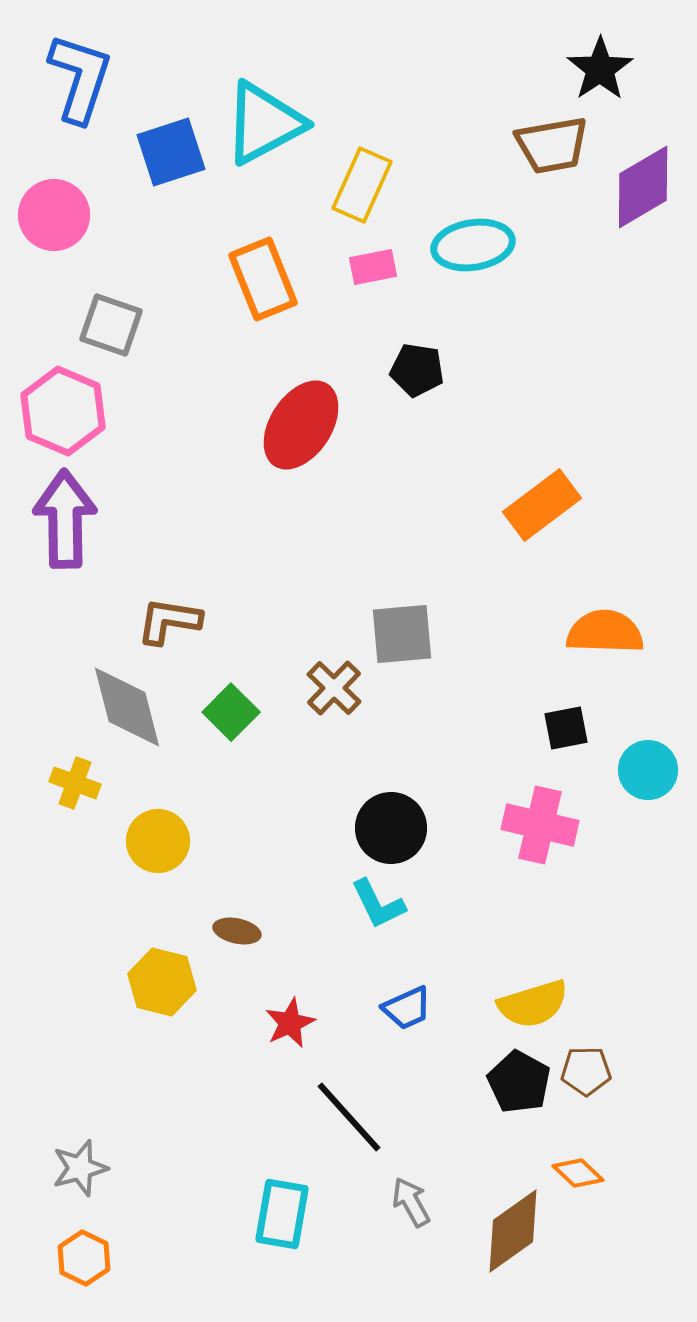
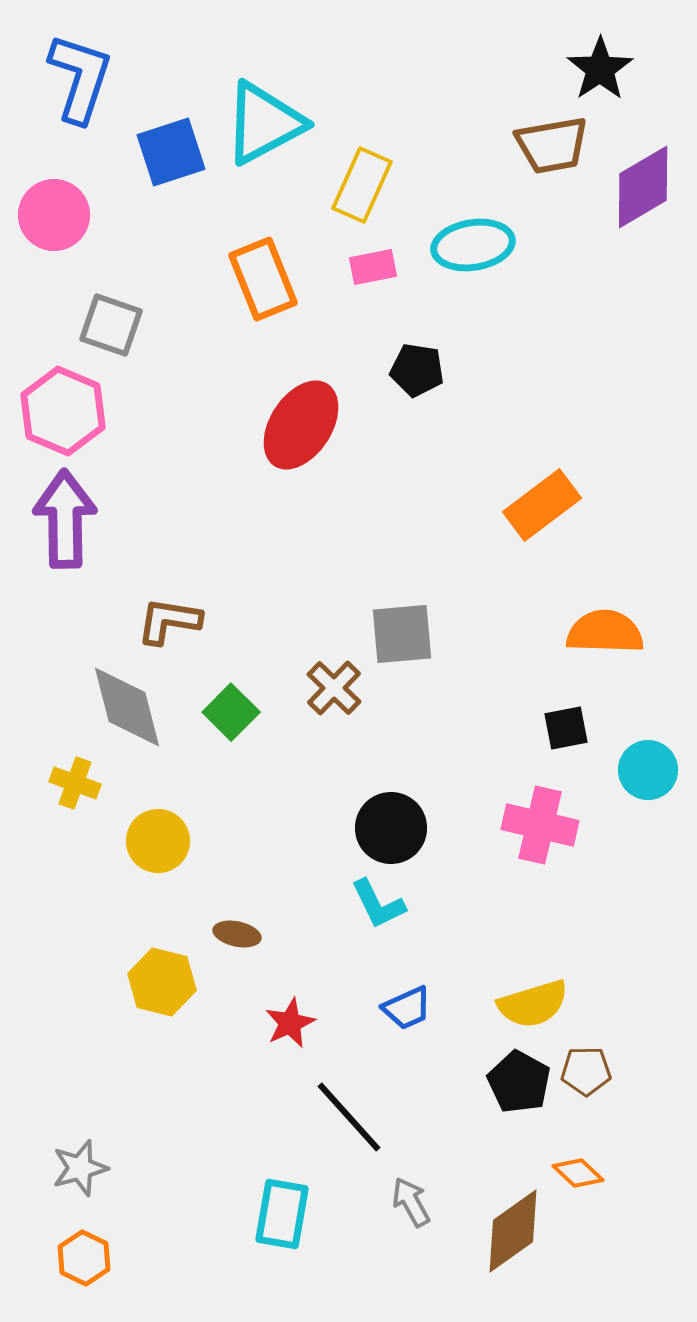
brown ellipse at (237, 931): moved 3 px down
